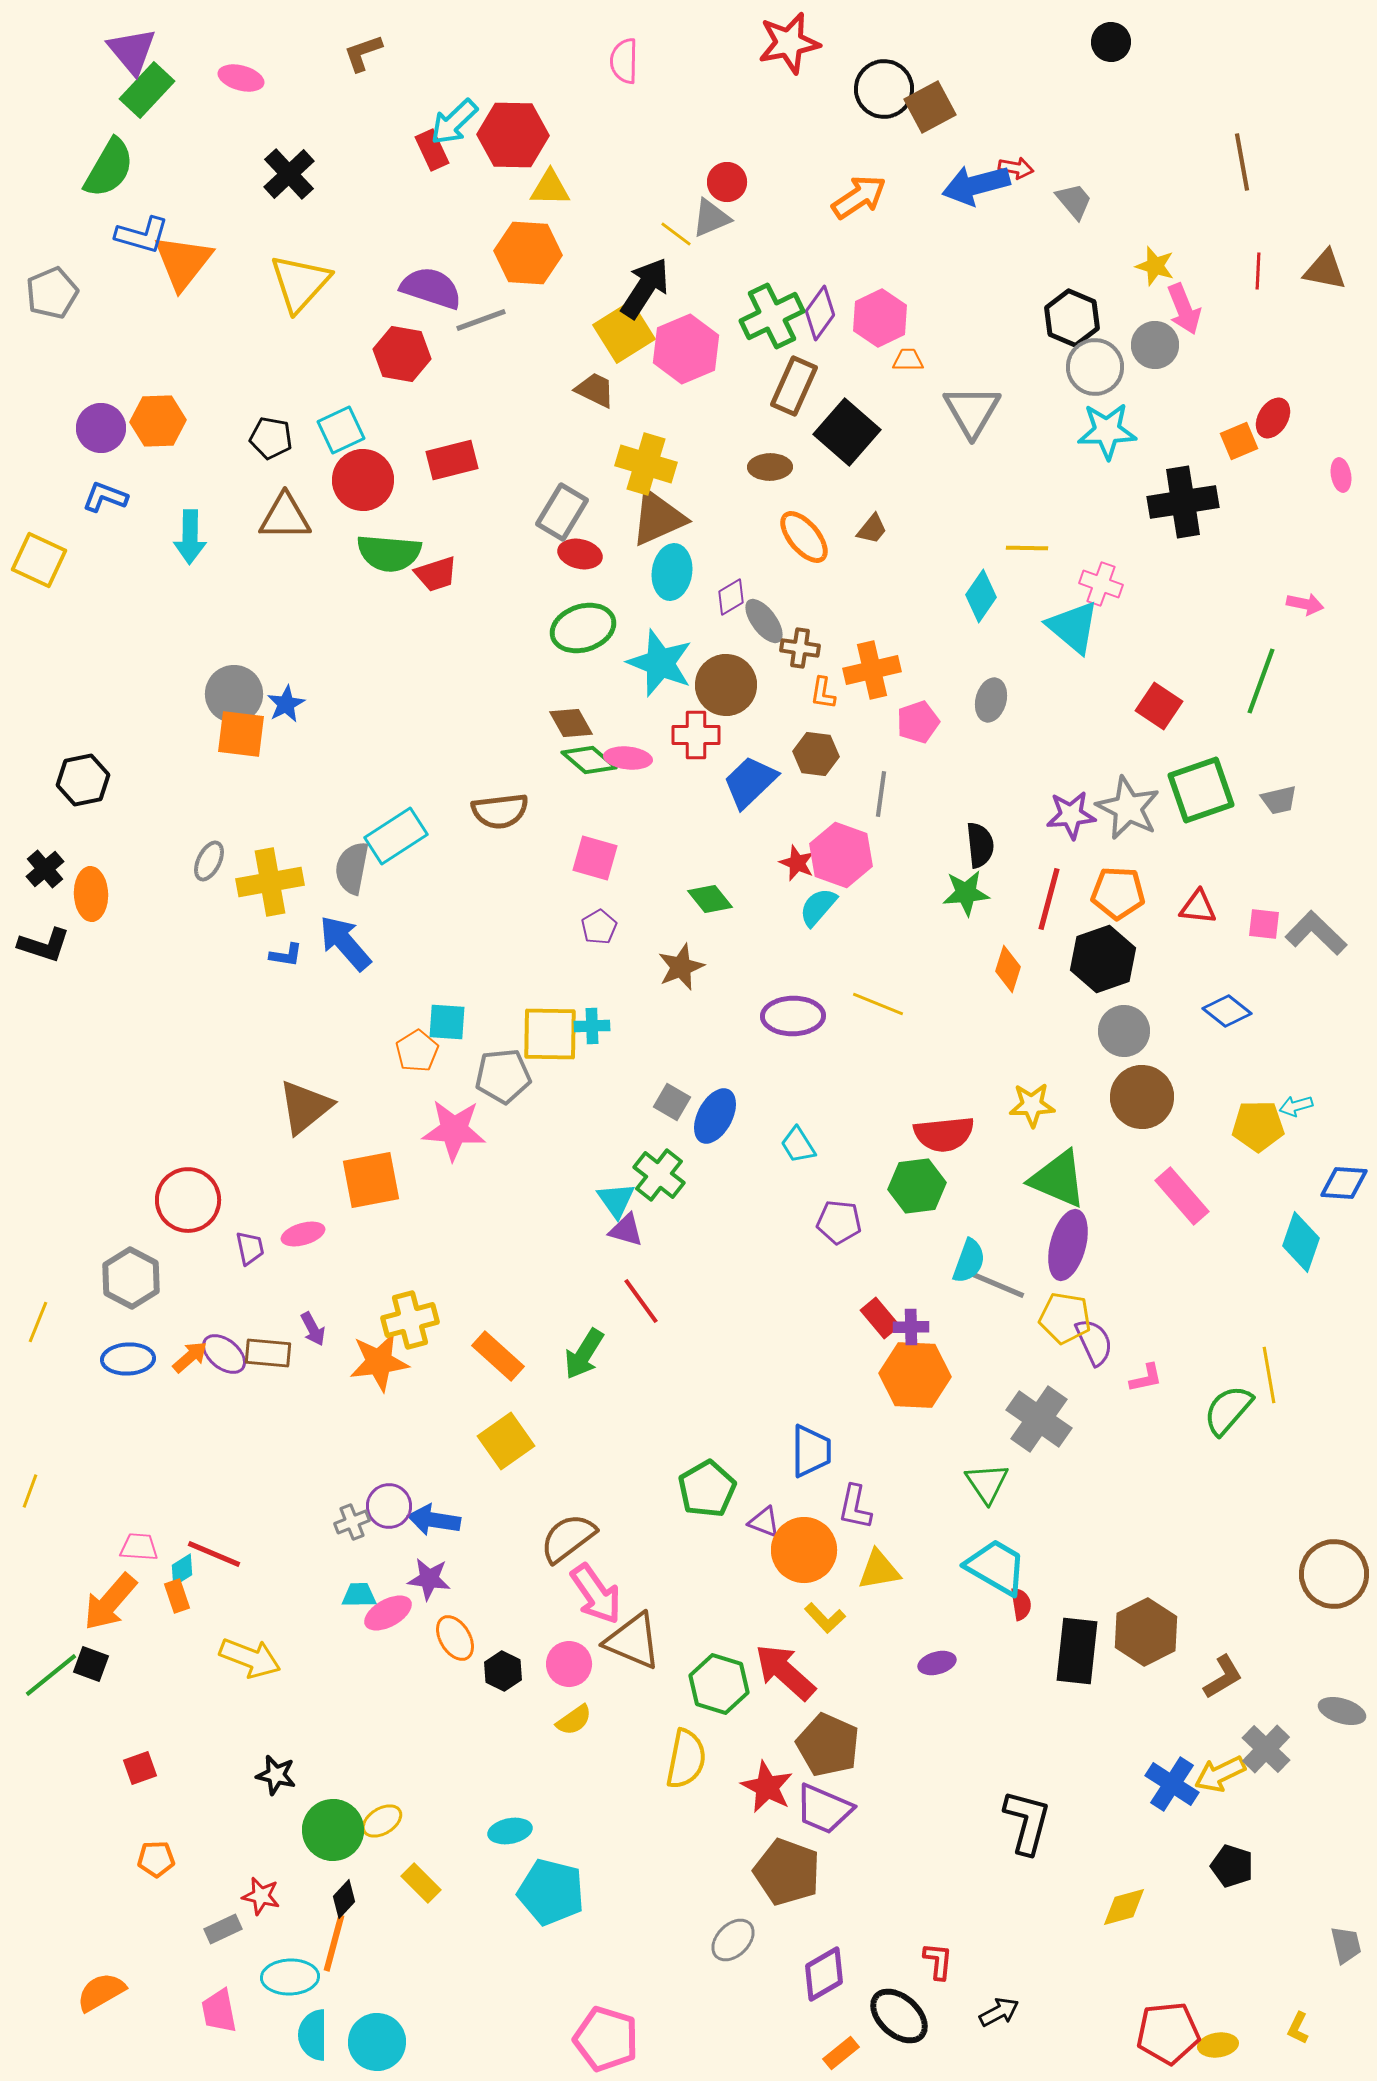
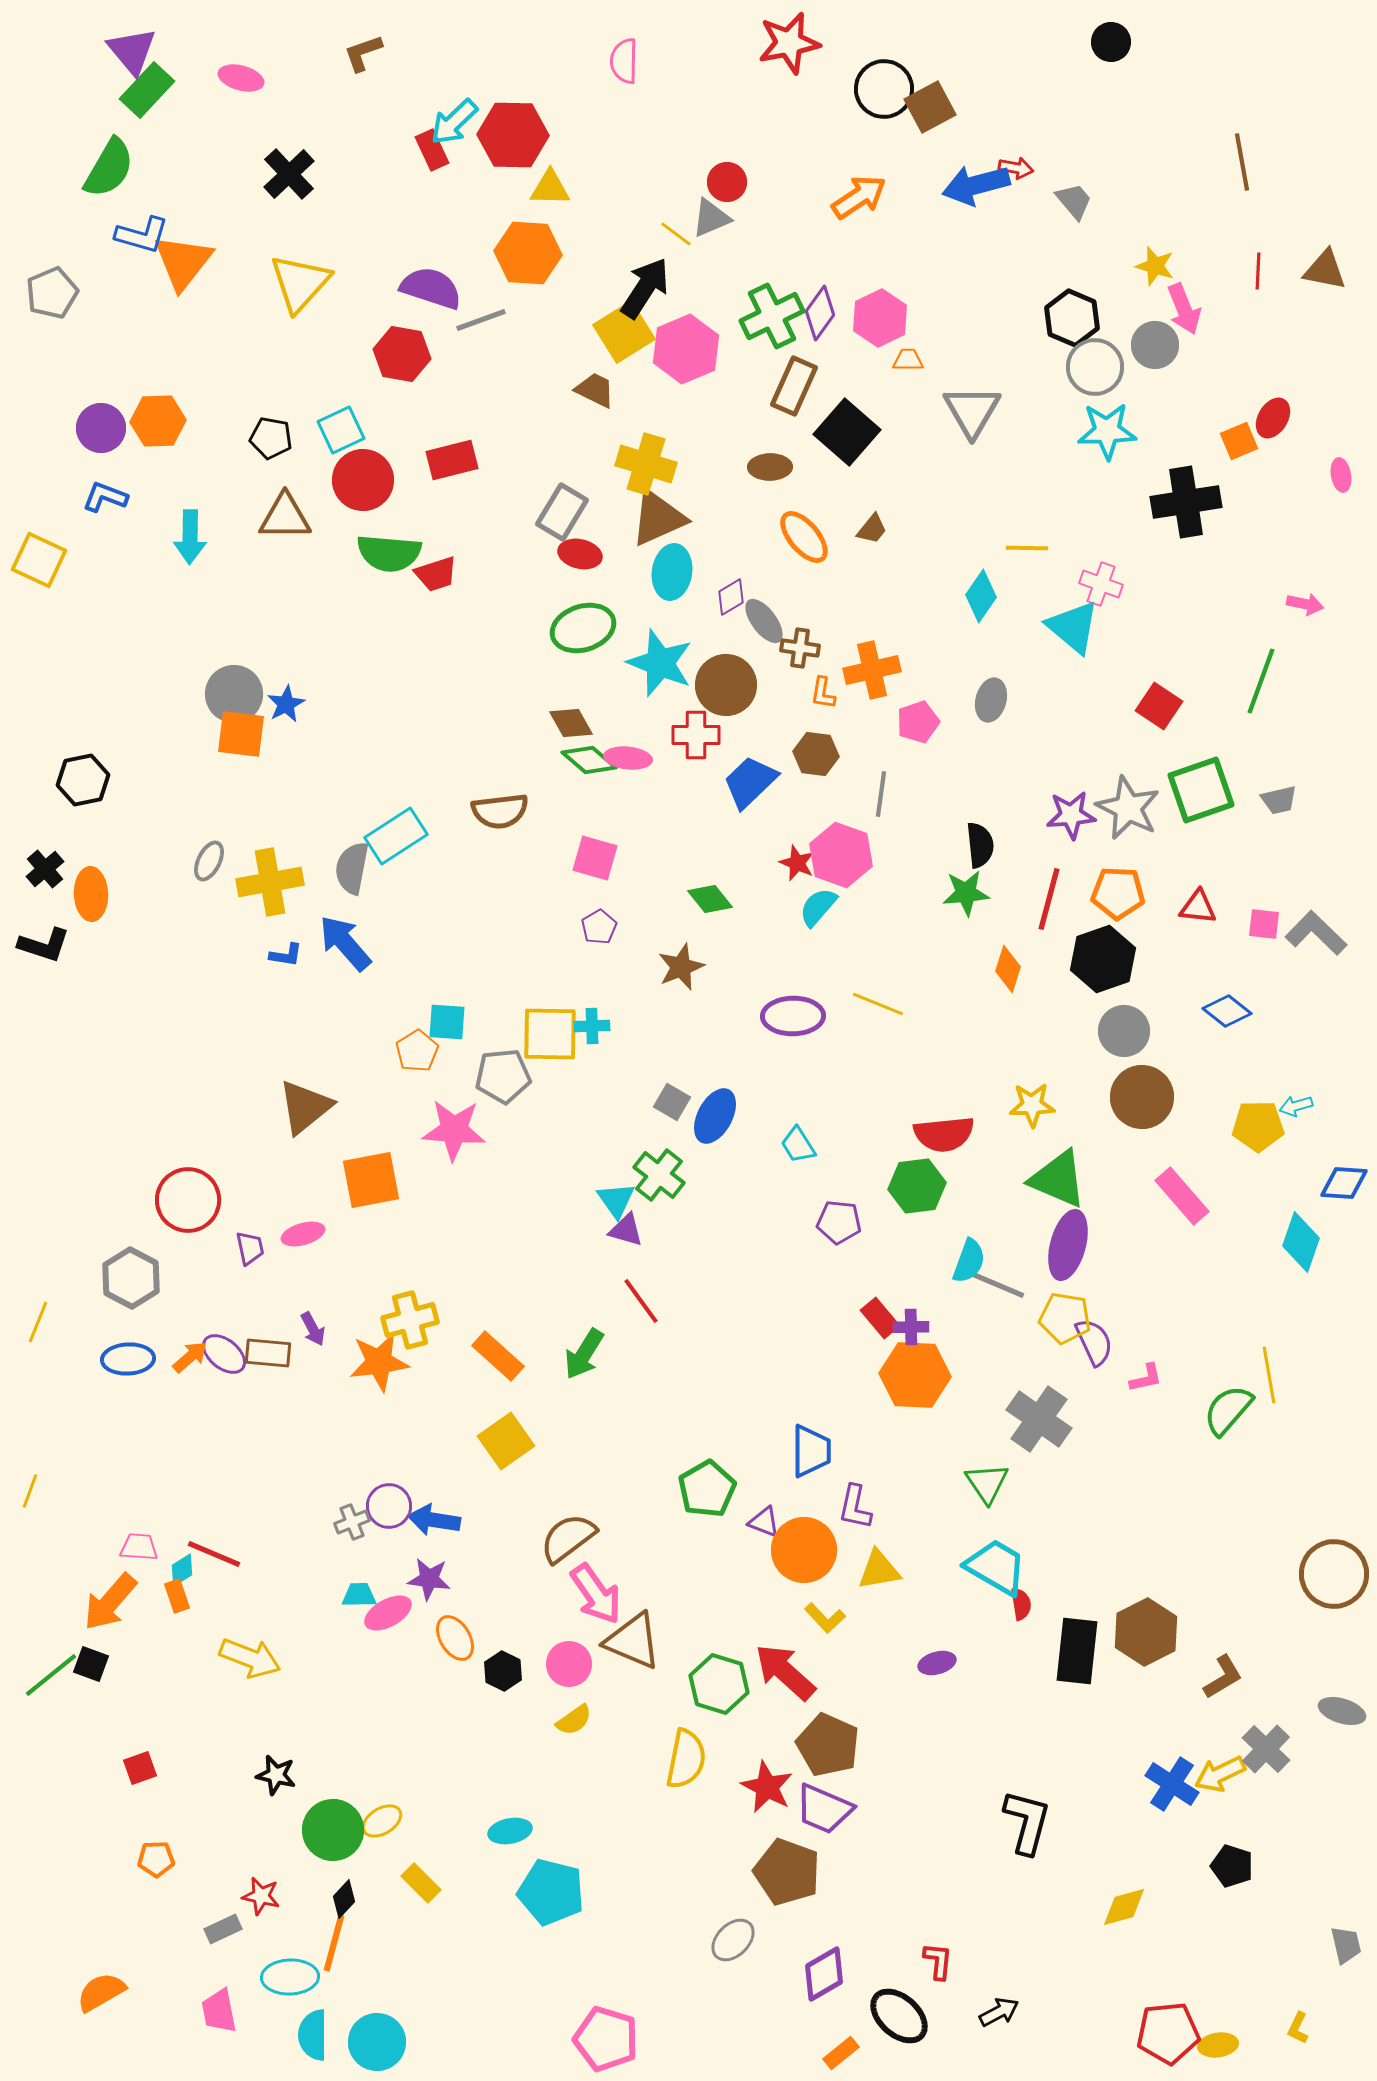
black cross at (1183, 502): moved 3 px right
